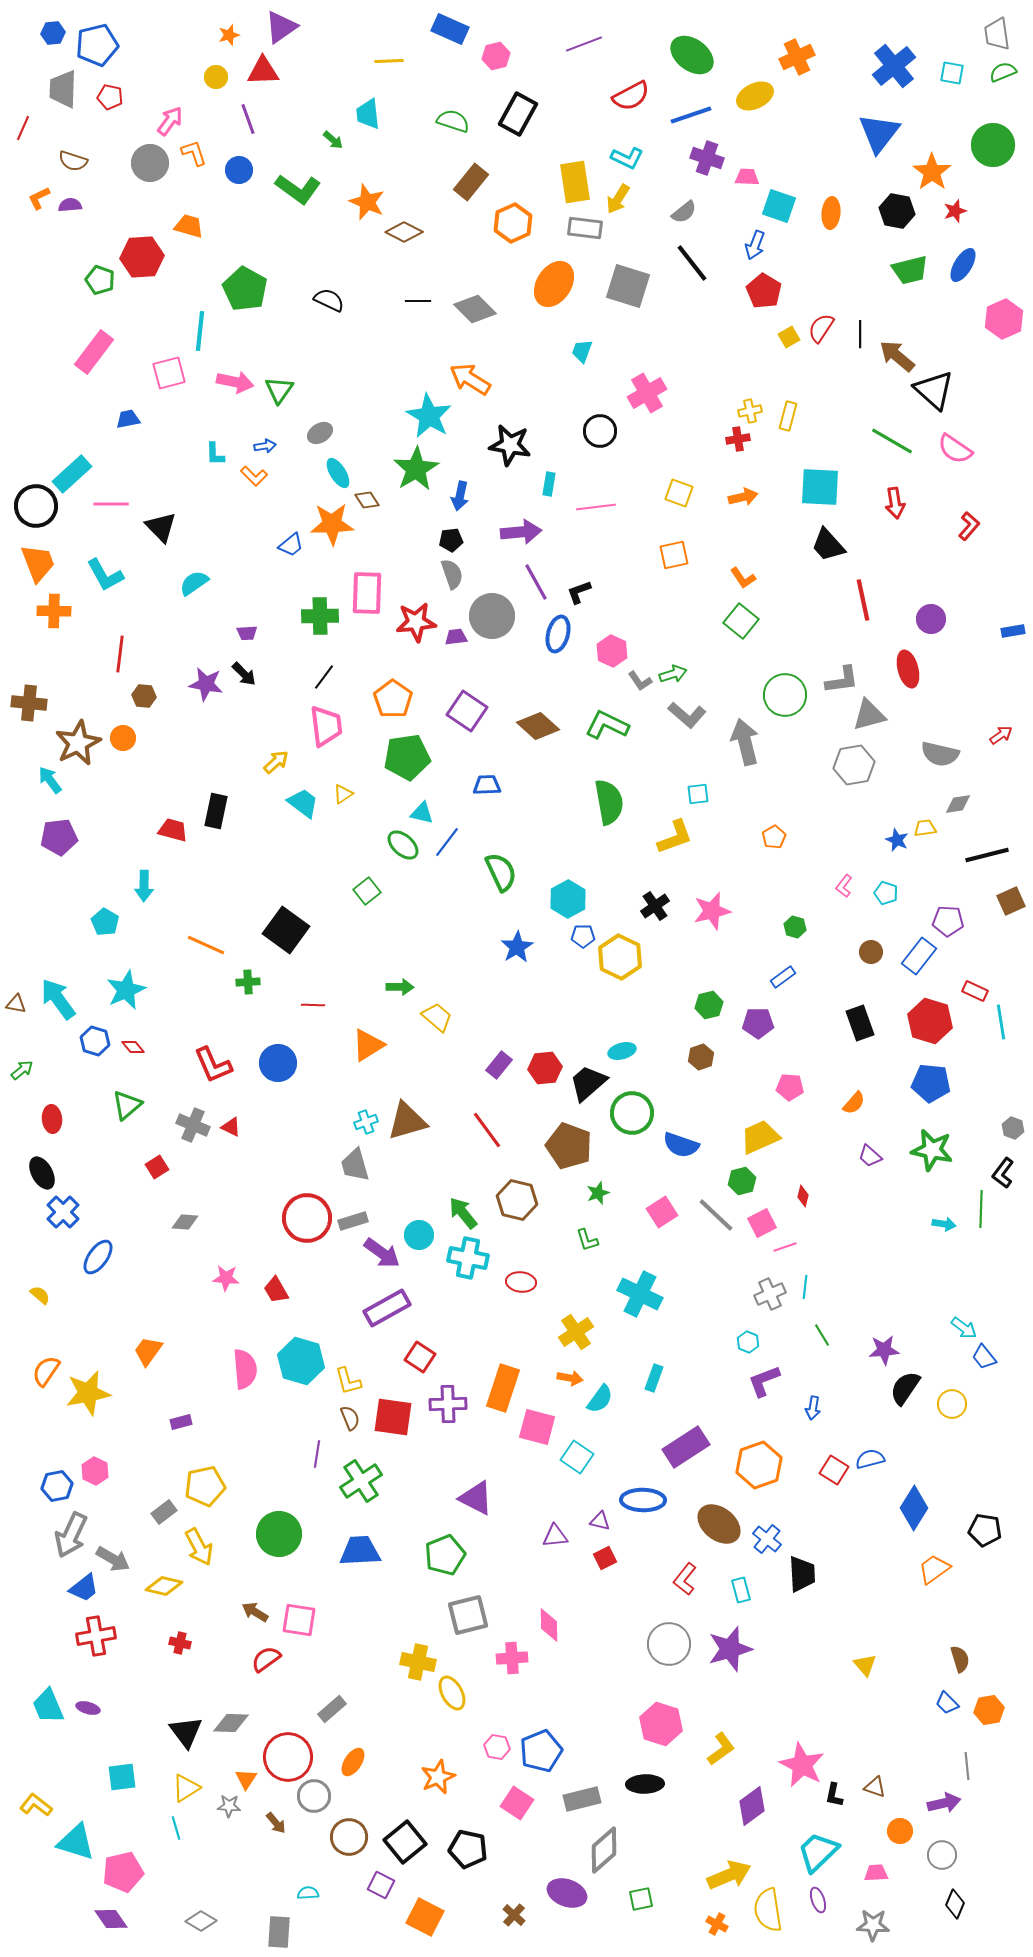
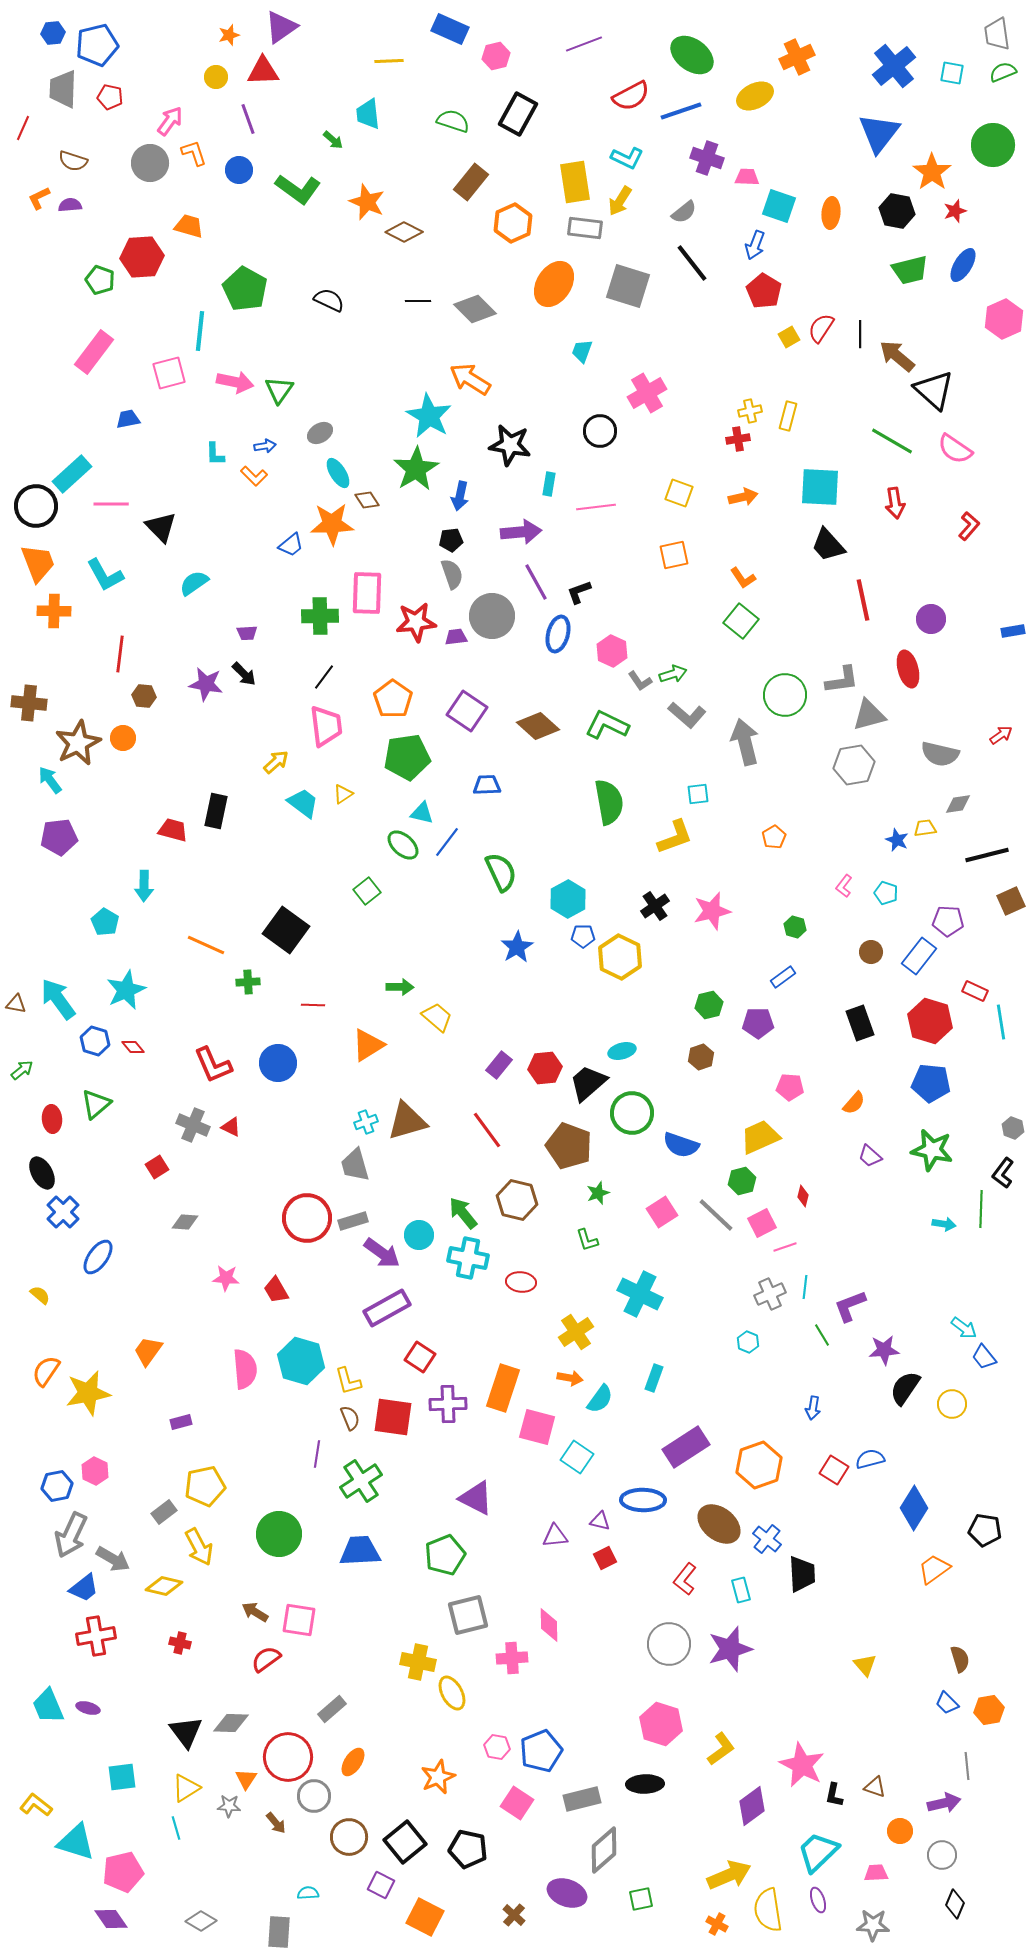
blue line at (691, 115): moved 10 px left, 4 px up
yellow arrow at (618, 199): moved 2 px right, 2 px down
green triangle at (127, 1105): moved 31 px left, 1 px up
purple L-shape at (764, 1381): moved 86 px right, 75 px up
